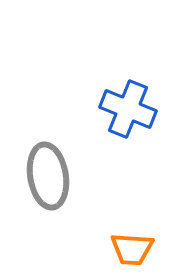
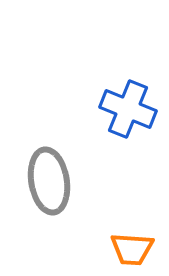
gray ellipse: moved 1 px right, 5 px down
